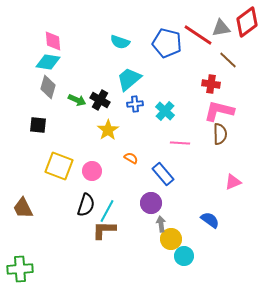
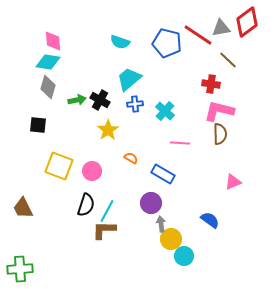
green arrow: rotated 36 degrees counterclockwise
blue rectangle: rotated 20 degrees counterclockwise
